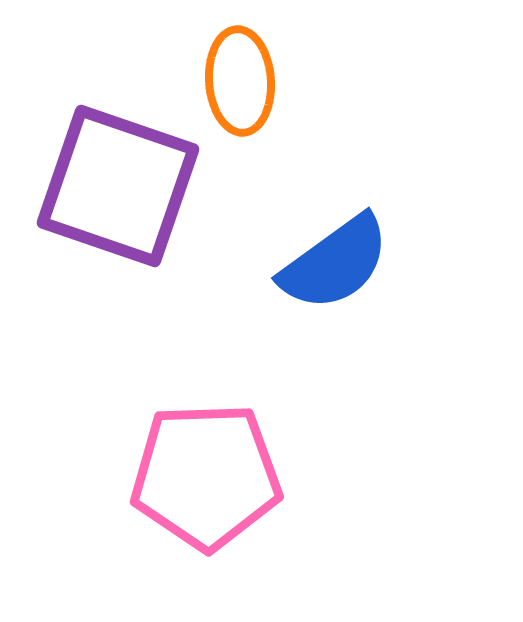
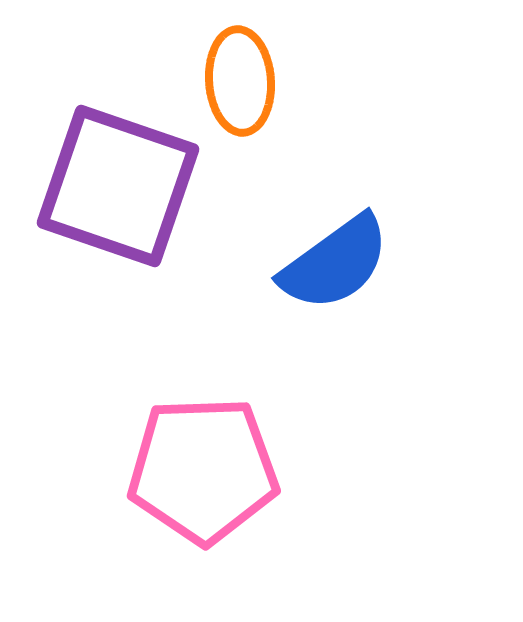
pink pentagon: moved 3 px left, 6 px up
